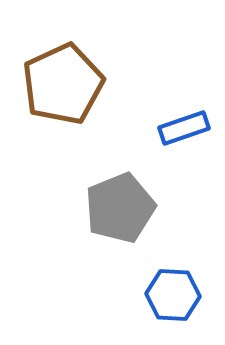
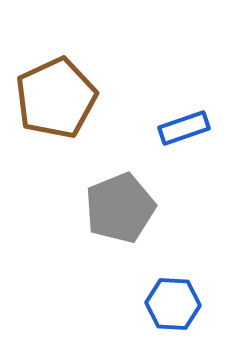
brown pentagon: moved 7 px left, 14 px down
blue hexagon: moved 9 px down
